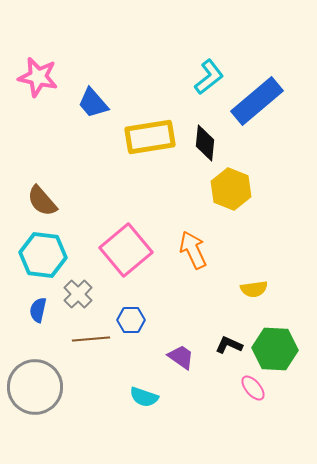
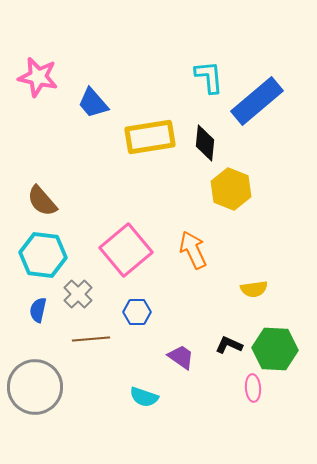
cyan L-shape: rotated 57 degrees counterclockwise
blue hexagon: moved 6 px right, 8 px up
pink ellipse: rotated 36 degrees clockwise
